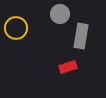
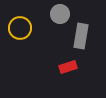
yellow circle: moved 4 px right
